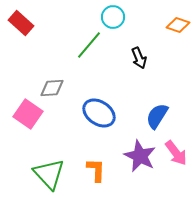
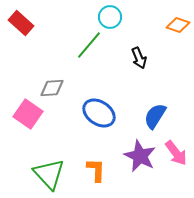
cyan circle: moved 3 px left
blue semicircle: moved 2 px left
